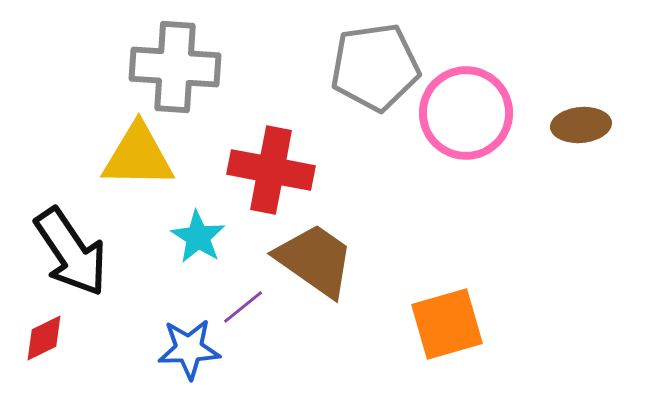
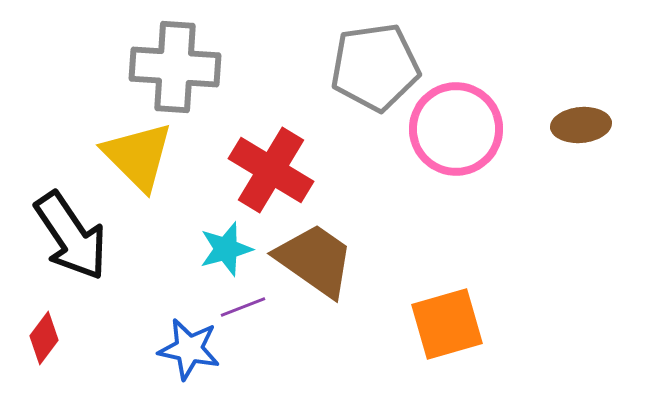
pink circle: moved 10 px left, 16 px down
yellow triangle: rotated 44 degrees clockwise
red cross: rotated 20 degrees clockwise
cyan star: moved 28 px right, 12 px down; rotated 24 degrees clockwise
black arrow: moved 16 px up
purple line: rotated 18 degrees clockwise
red diamond: rotated 27 degrees counterclockwise
blue star: rotated 14 degrees clockwise
